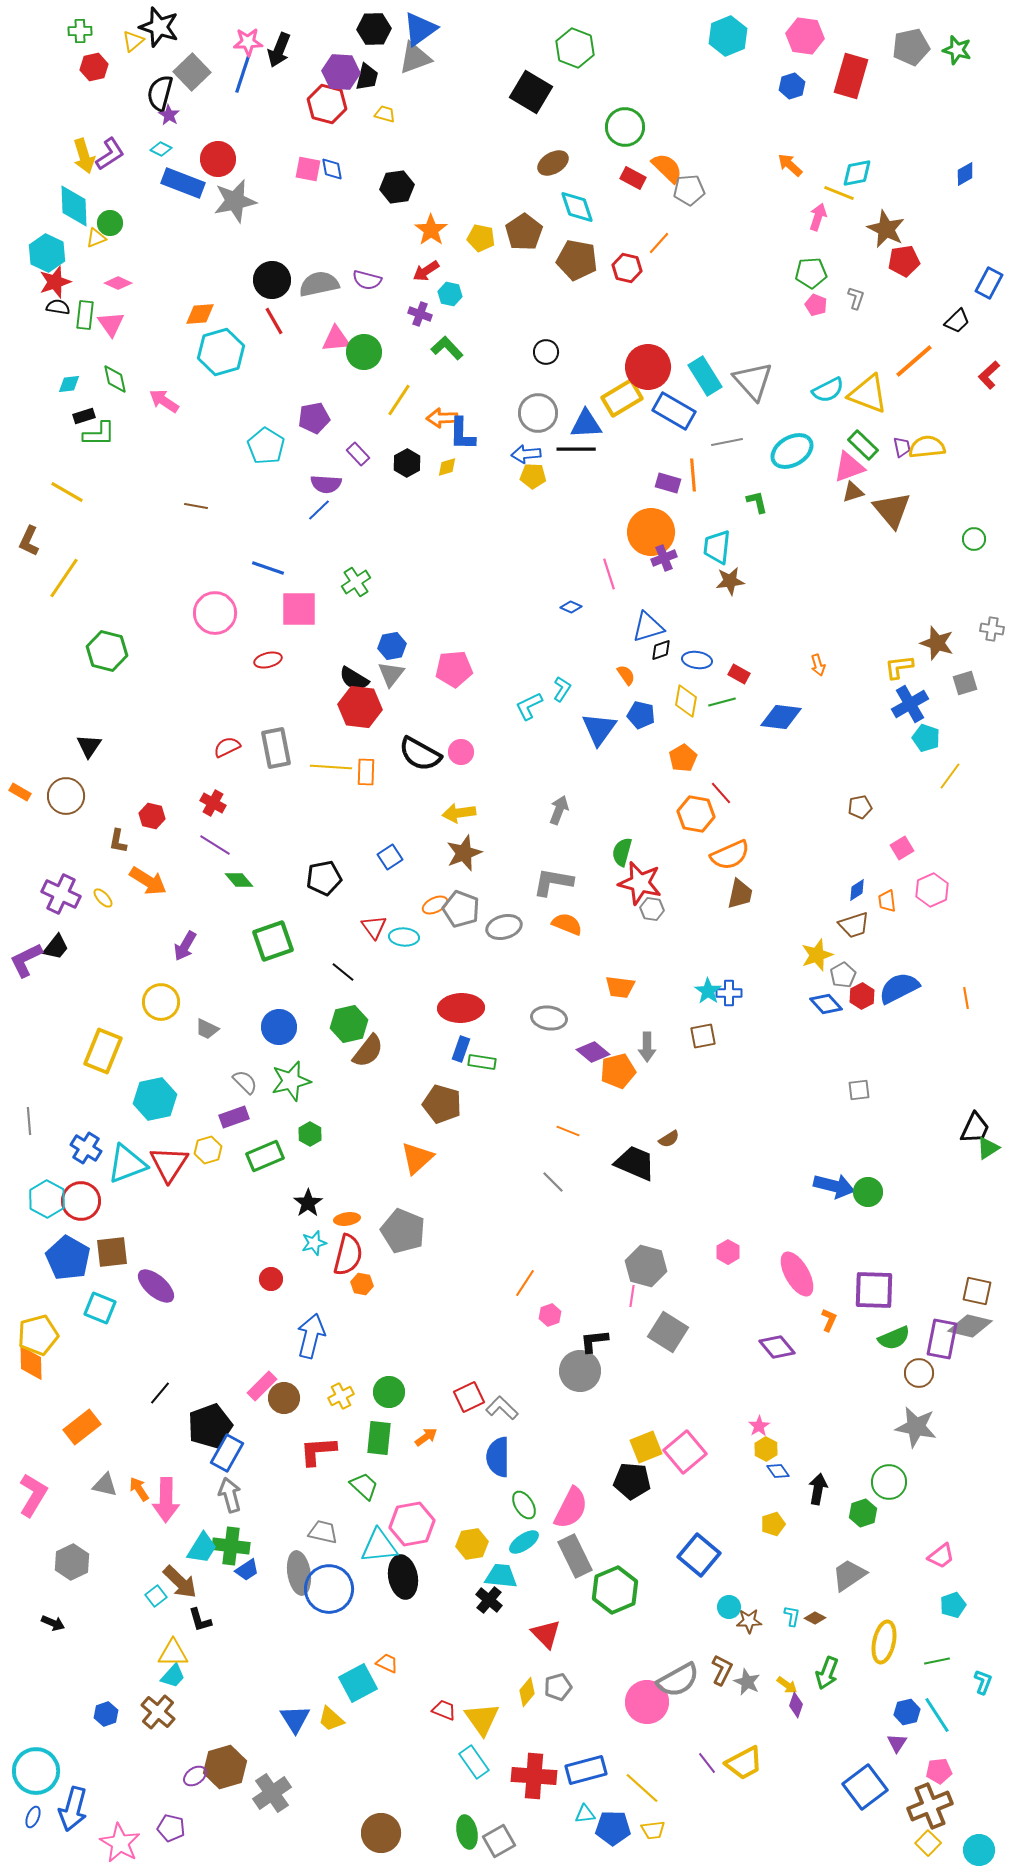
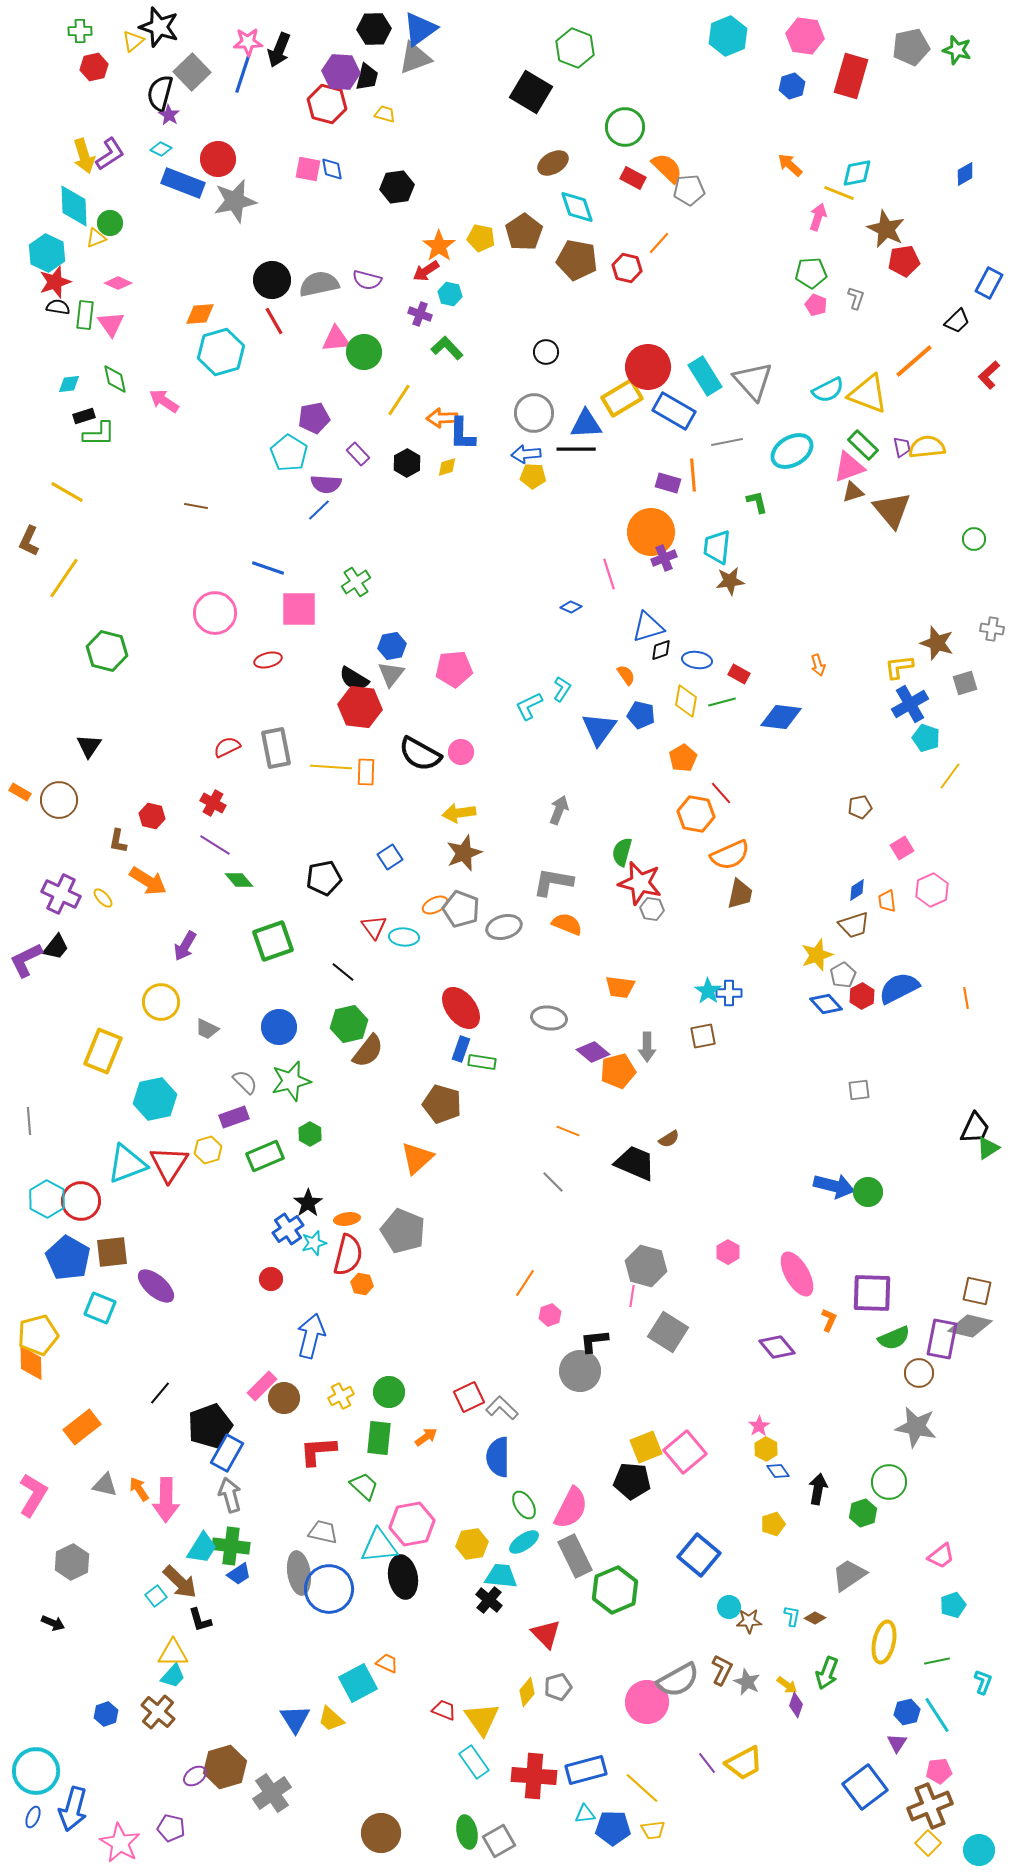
orange star at (431, 230): moved 8 px right, 16 px down
gray circle at (538, 413): moved 4 px left
cyan pentagon at (266, 446): moved 23 px right, 7 px down
brown circle at (66, 796): moved 7 px left, 4 px down
red ellipse at (461, 1008): rotated 54 degrees clockwise
blue cross at (86, 1148): moved 202 px right, 81 px down; rotated 24 degrees clockwise
purple square at (874, 1290): moved 2 px left, 3 px down
blue trapezoid at (247, 1570): moved 8 px left, 4 px down
